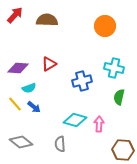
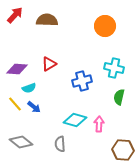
purple diamond: moved 1 px left, 1 px down
